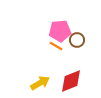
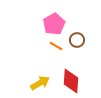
pink pentagon: moved 6 px left, 7 px up; rotated 25 degrees counterclockwise
red diamond: rotated 65 degrees counterclockwise
